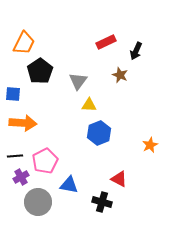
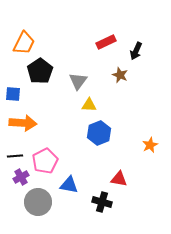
red triangle: rotated 18 degrees counterclockwise
